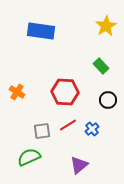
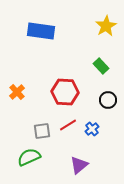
orange cross: rotated 14 degrees clockwise
